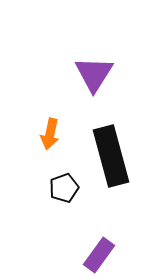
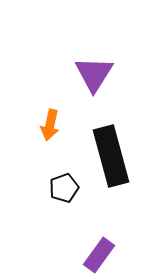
orange arrow: moved 9 px up
